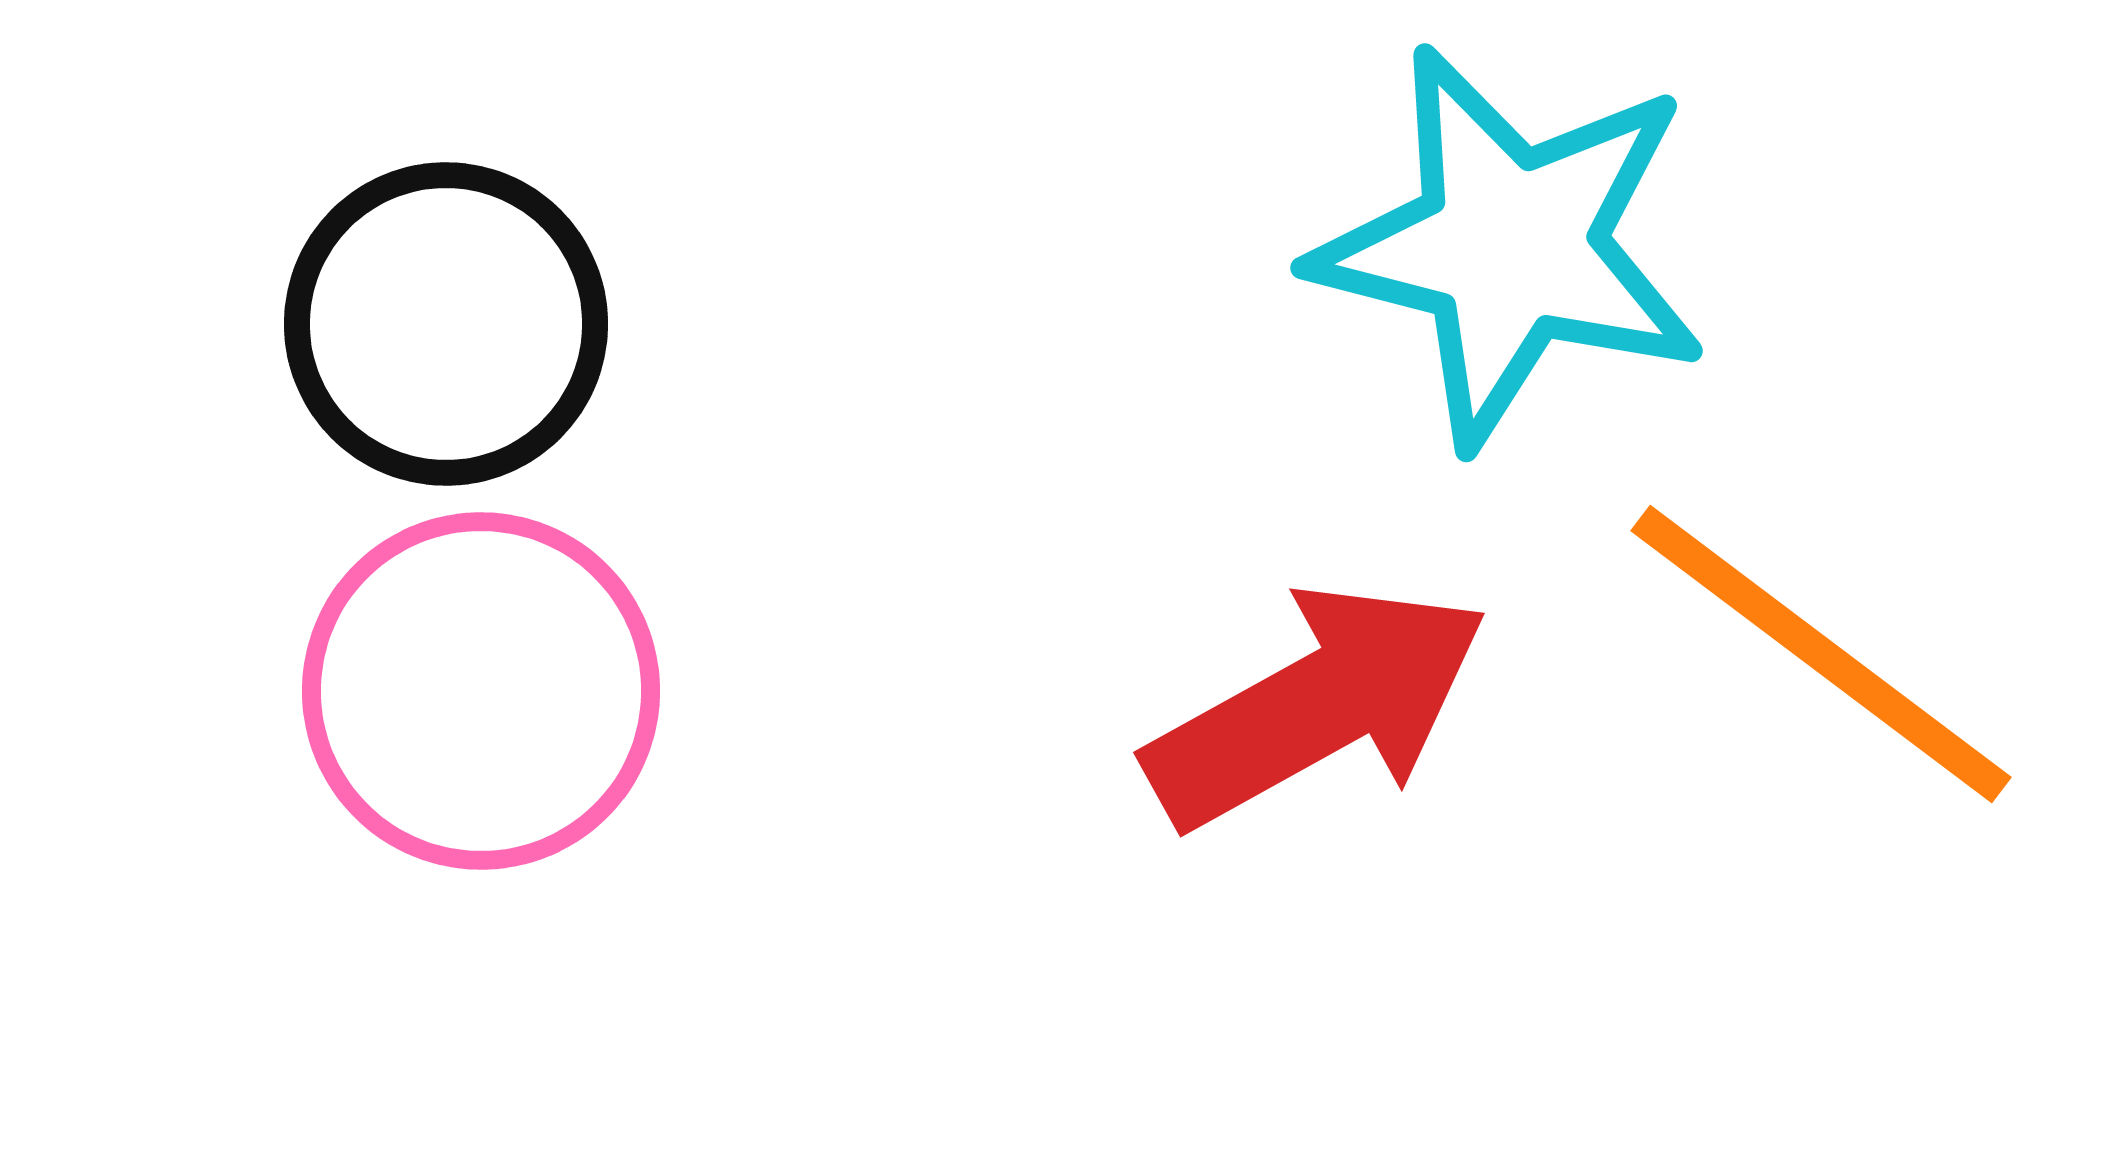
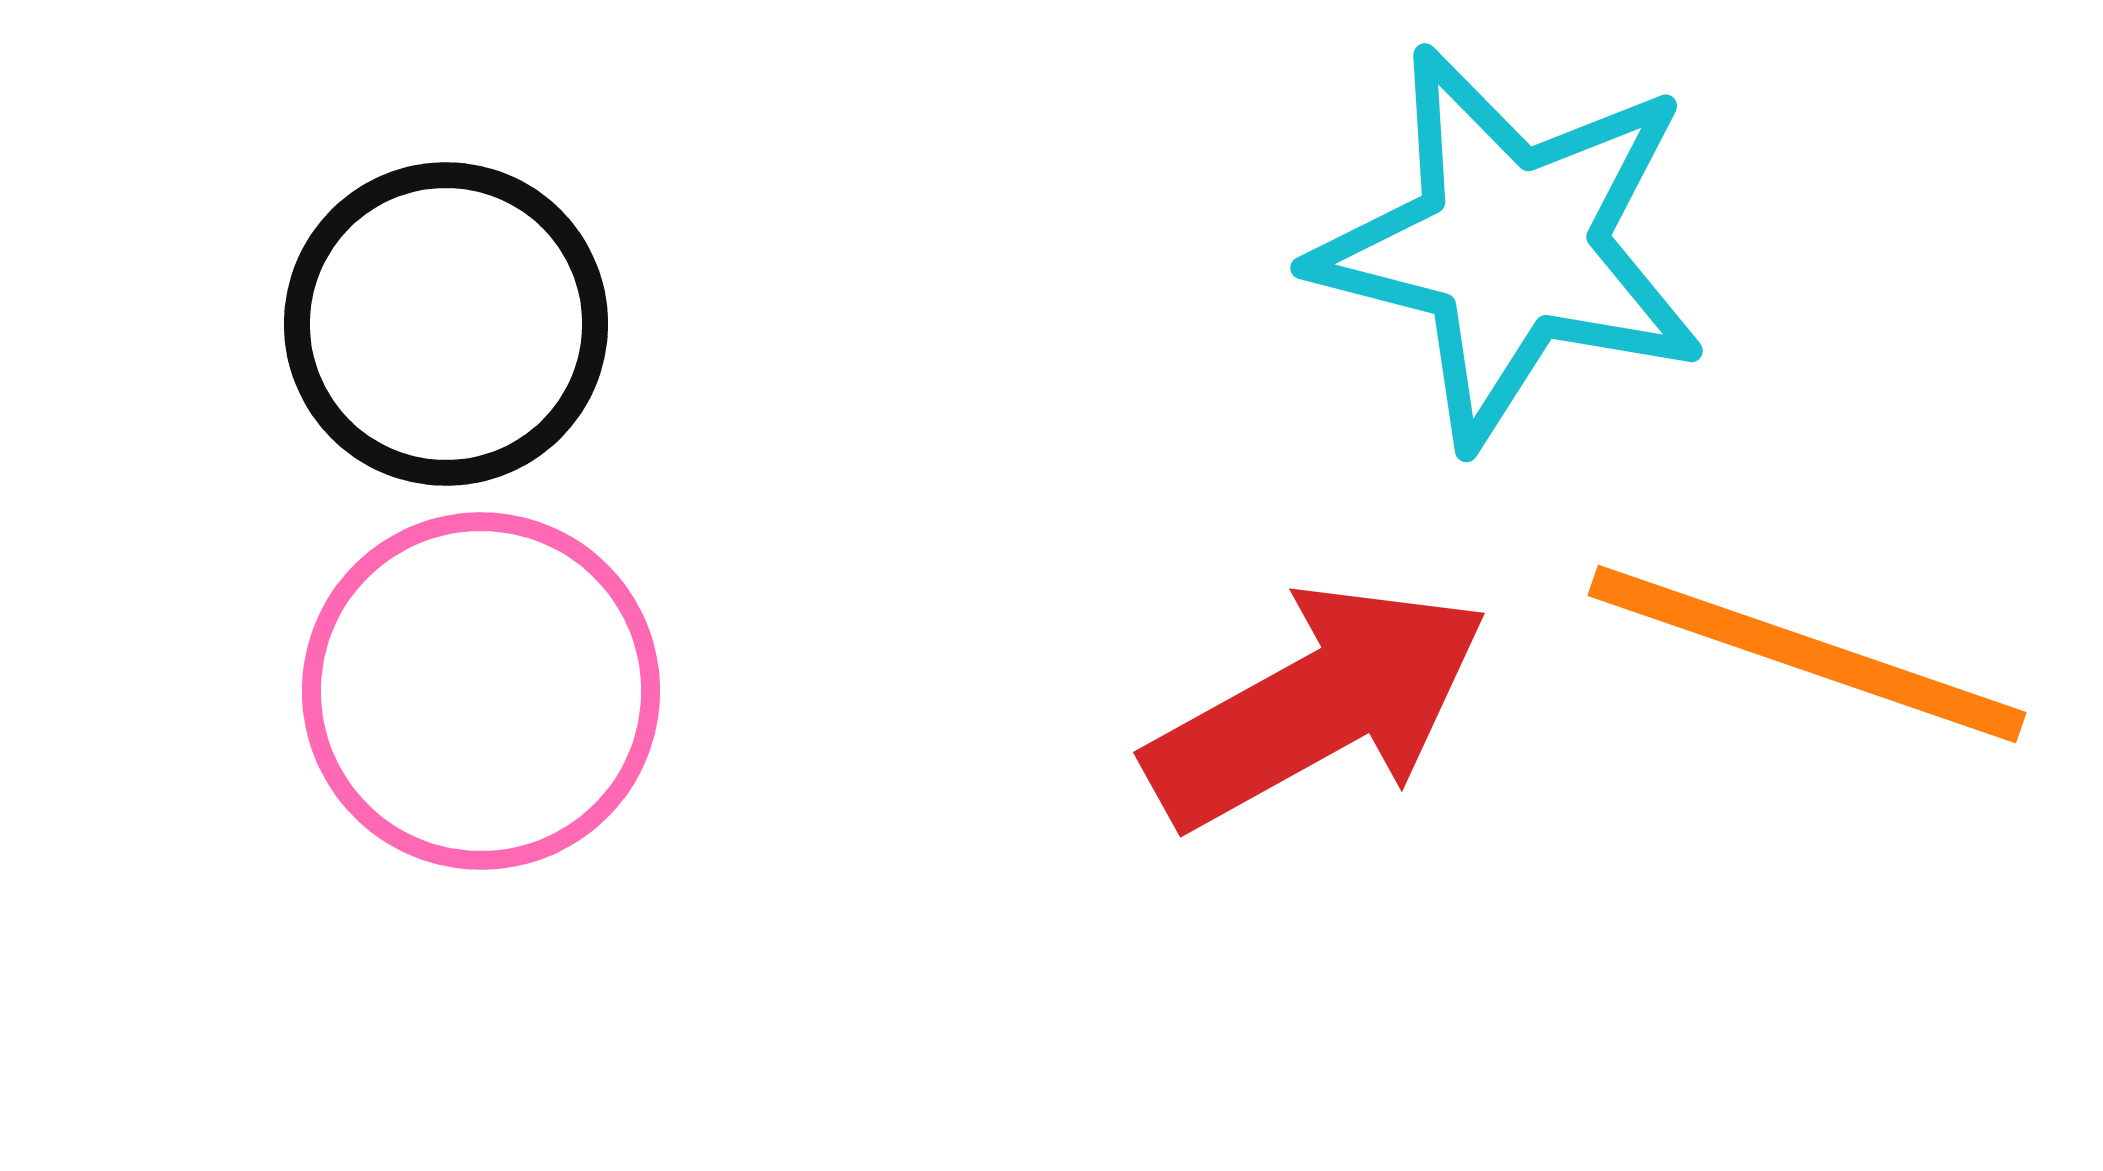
orange line: moved 14 px left; rotated 18 degrees counterclockwise
